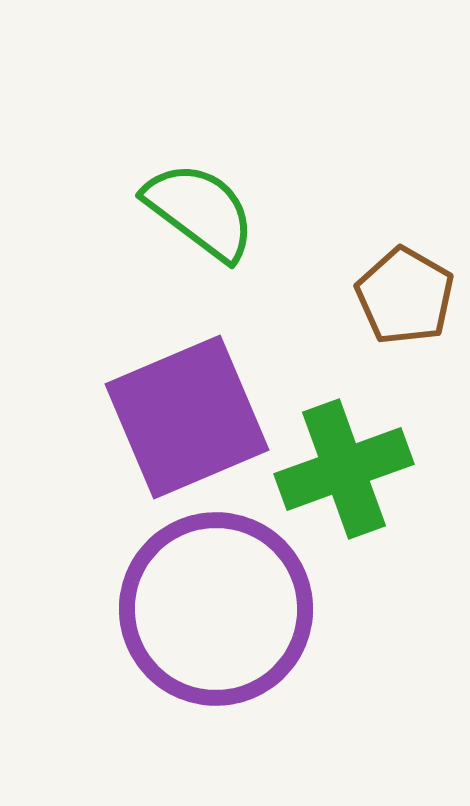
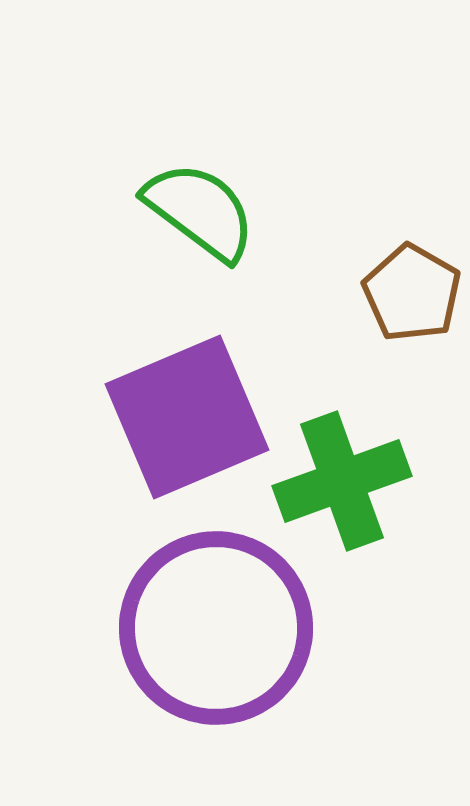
brown pentagon: moved 7 px right, 3 px up
green cross: moved 2 px left, 12 px down
purple circle: moved 19 px down
